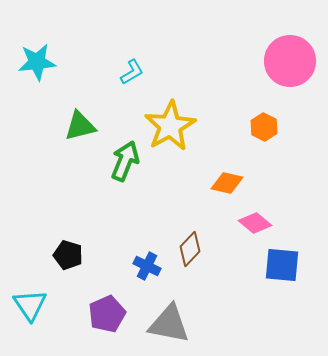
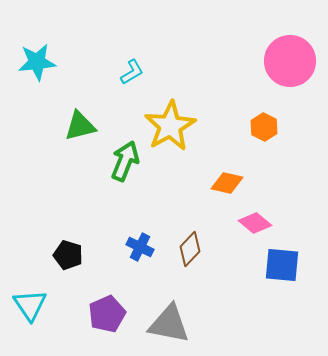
blue cross: moved 7 px left, 19 px up
